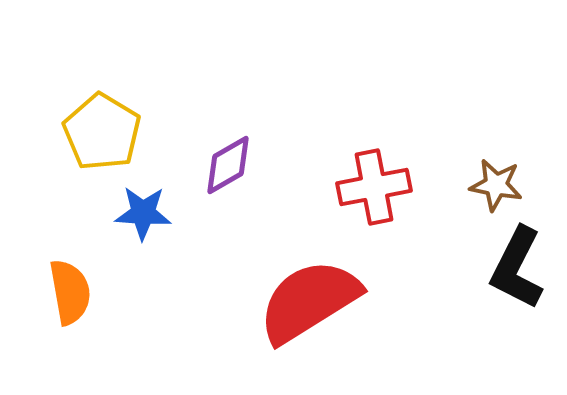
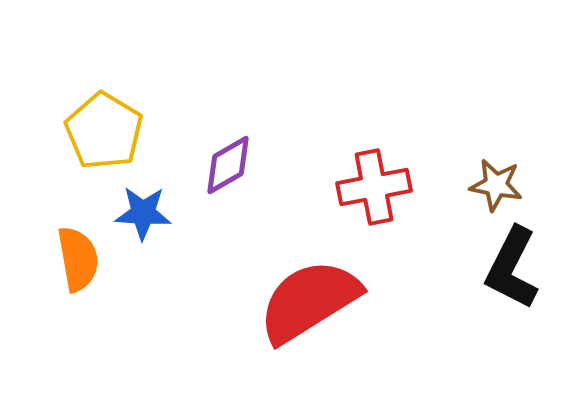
yellow pentagon: moved 2 px right, 1 px up
black L-shape: moved 5 px left
orange semicircle: moved 8 px right, 33 px up
